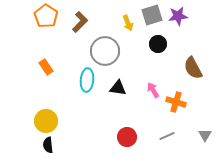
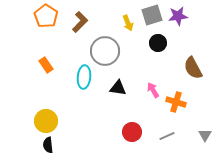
black circle: moved 1 px up
orange rectangle: moved 2 px up
cyan ellipse: moved 3 px left, 3 px up
red circle: moved 5 px right, 5 px up
